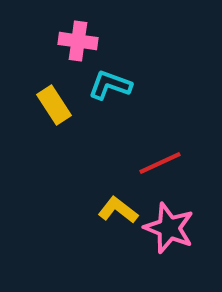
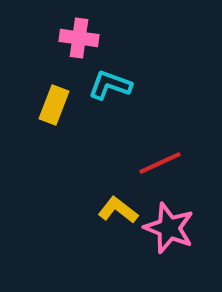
pink cross: moved 1 px right, 3 px up
yellow rectangle: rotated 54 degrees clockwise
